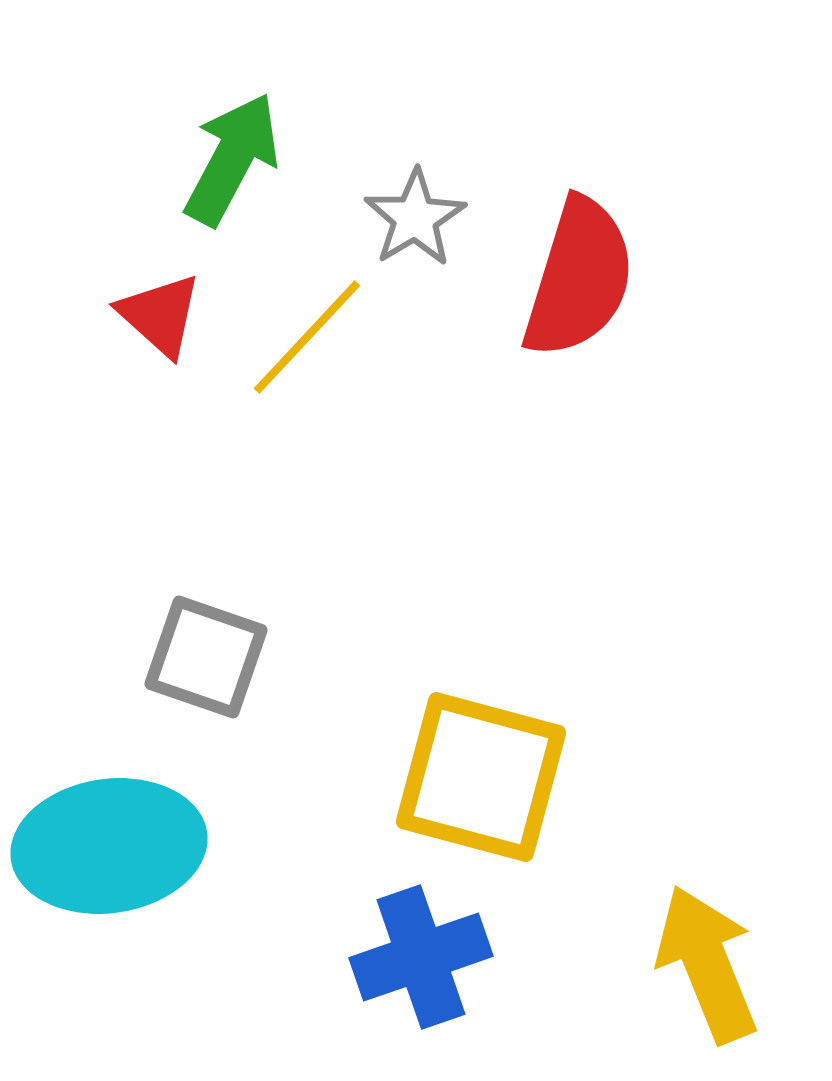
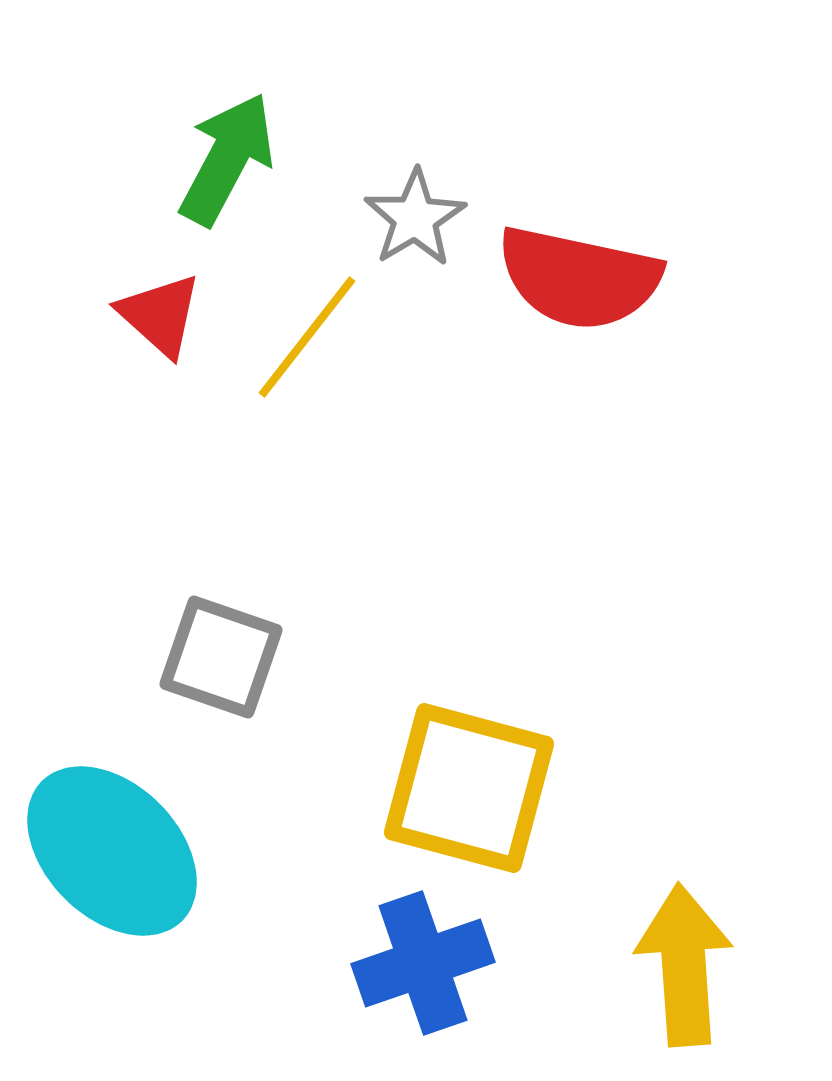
green arrow: moved 5 px left
red semicircle: rotated 85 degrees clockwise
yellow line: rotated 5 degrees counterclockwise
gray square: moved 15 px right
yellow square: moved 12 px left, 11 px down
cyan ellipse: moved 3 px right, 5 px down; rotated 53 degrees clockwise
blue cross: moved 2 px right, 6 px down
yellow arrow: moved 23 px left, 1 px down; rotated 18 degrees clockwise
